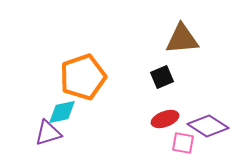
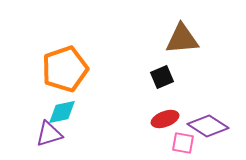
orange pentagon: moved 18 px left, 8 px up
purple triangle: moved 1 px right, 1 px down
